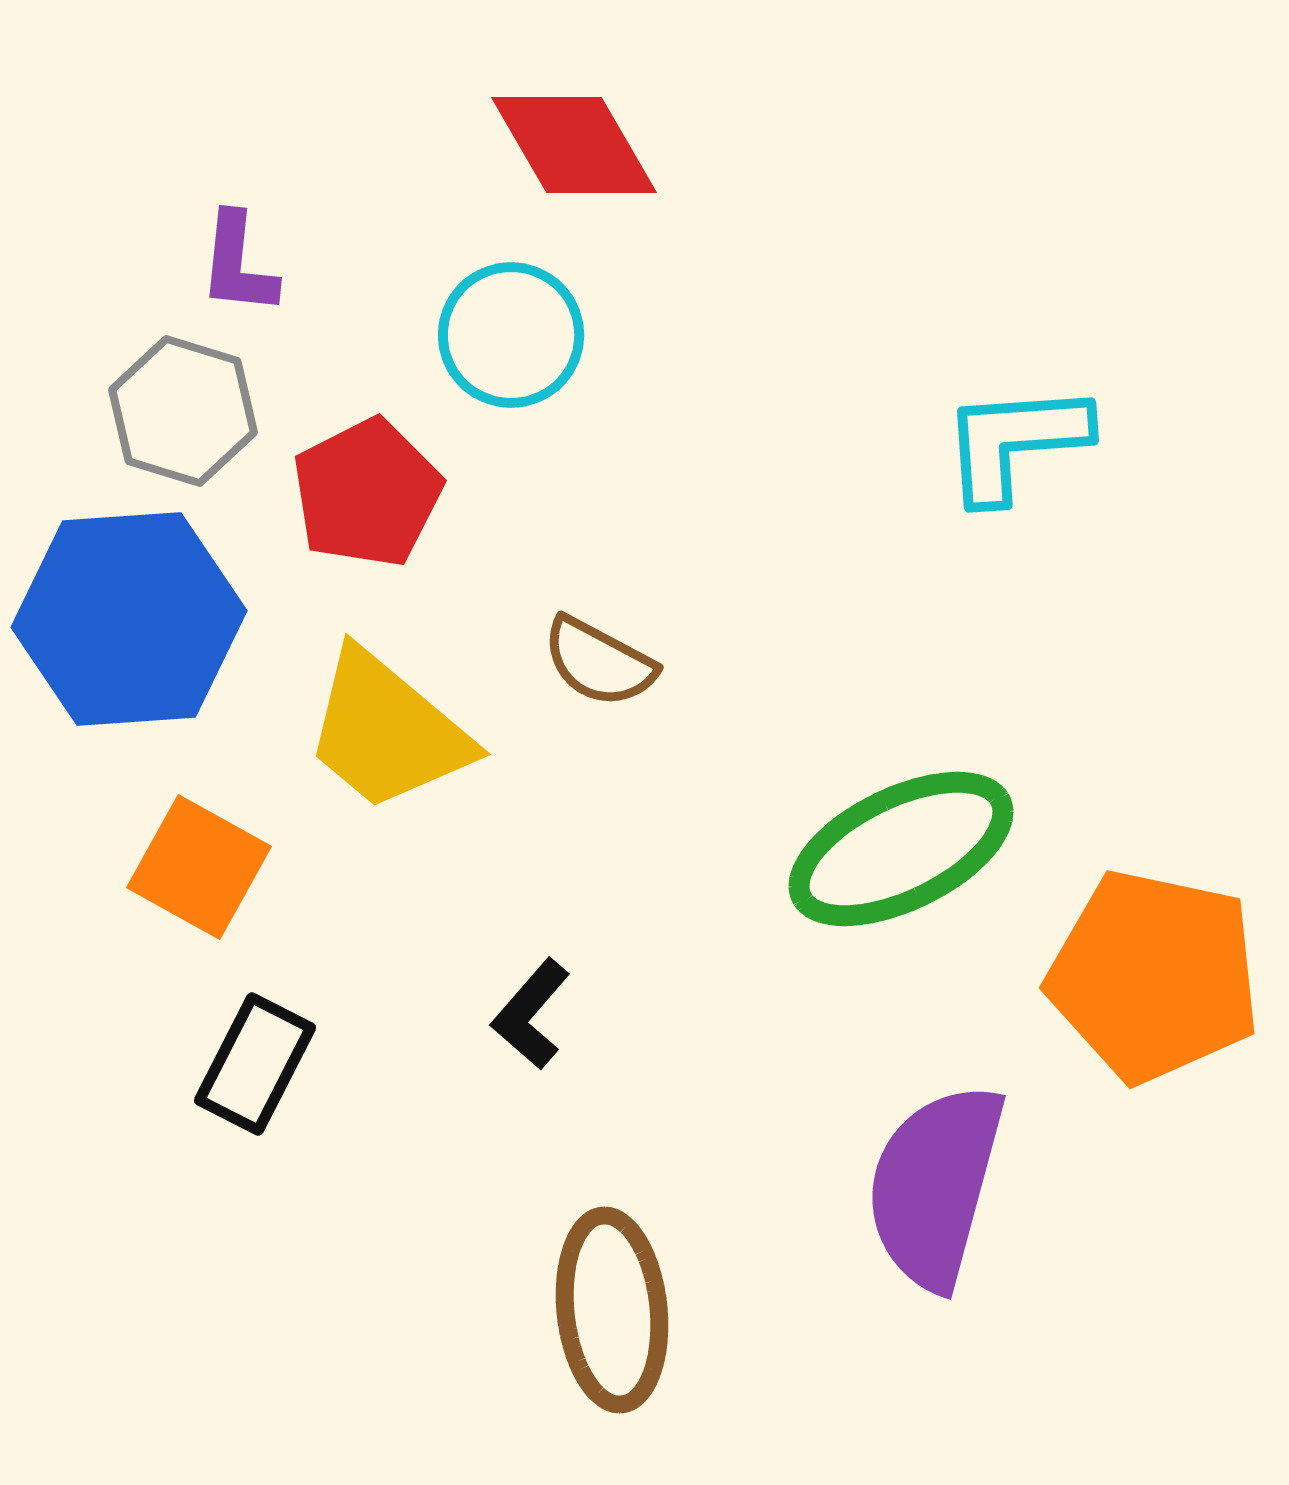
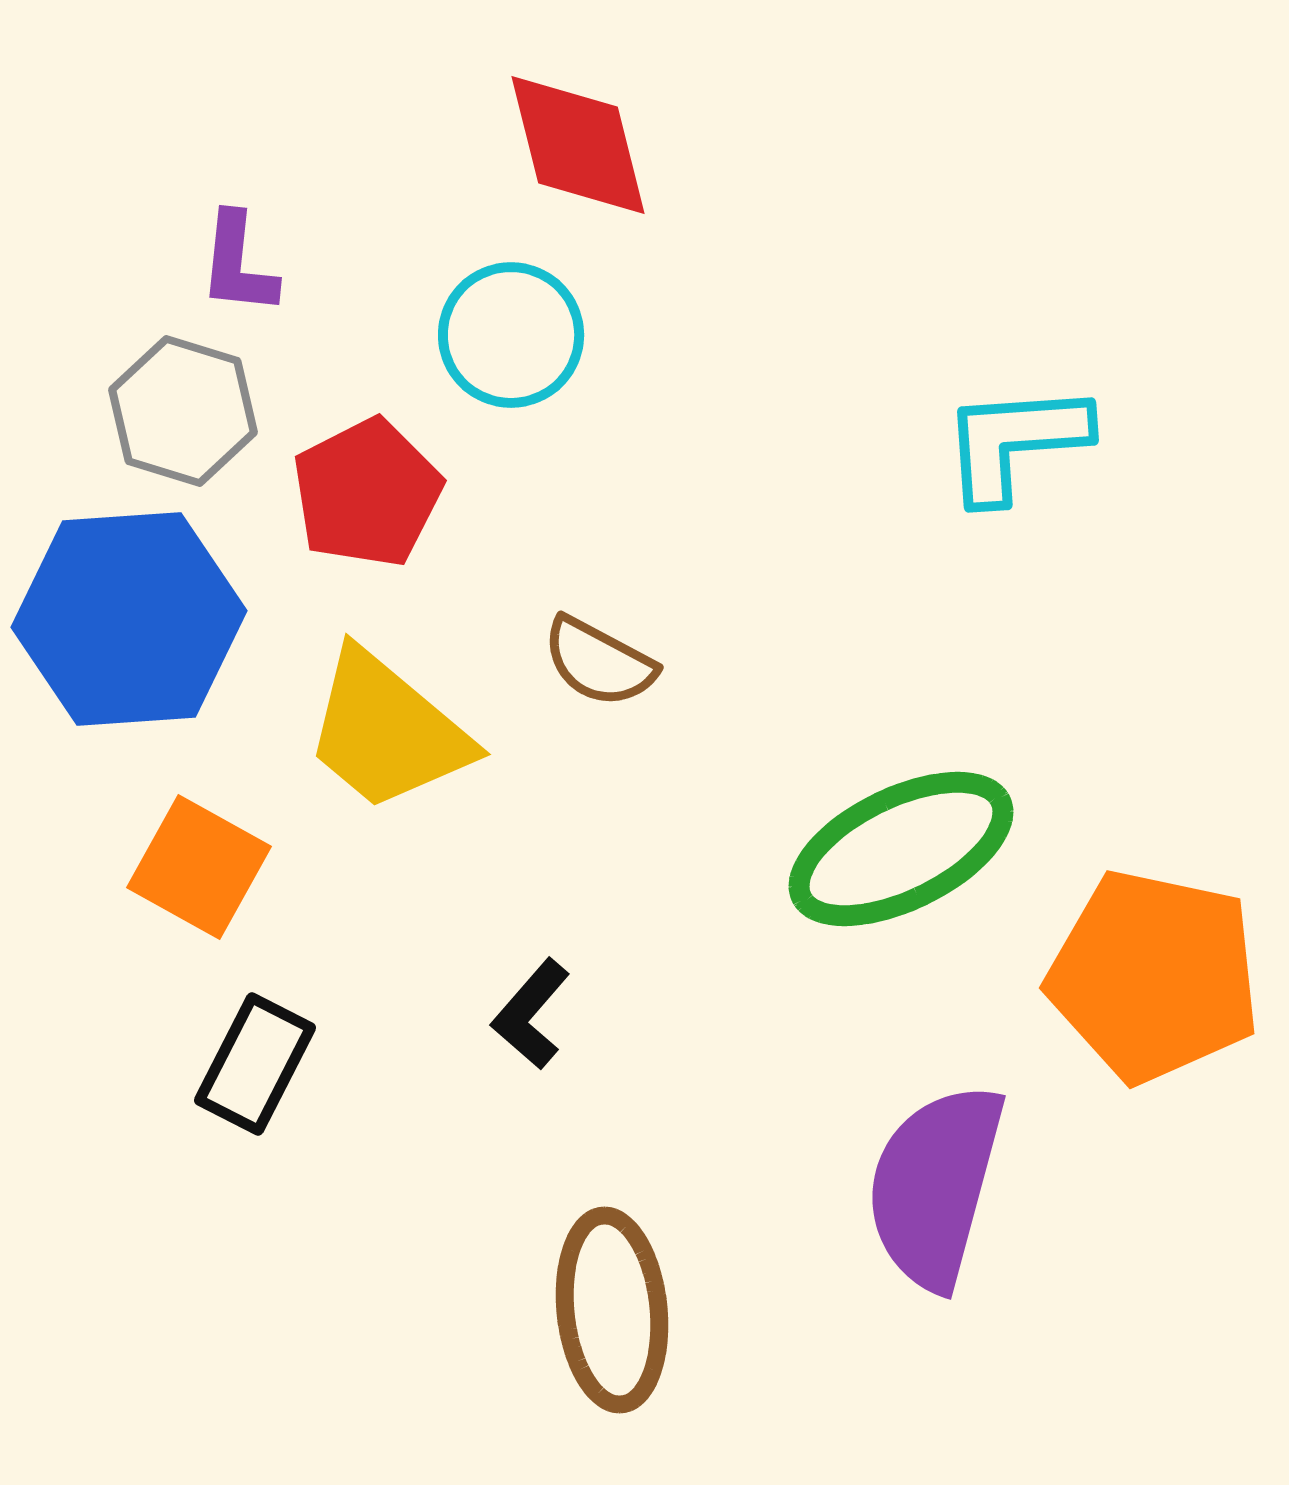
red diamond: moved 4 px right; rotated 16 degrees clockwise
